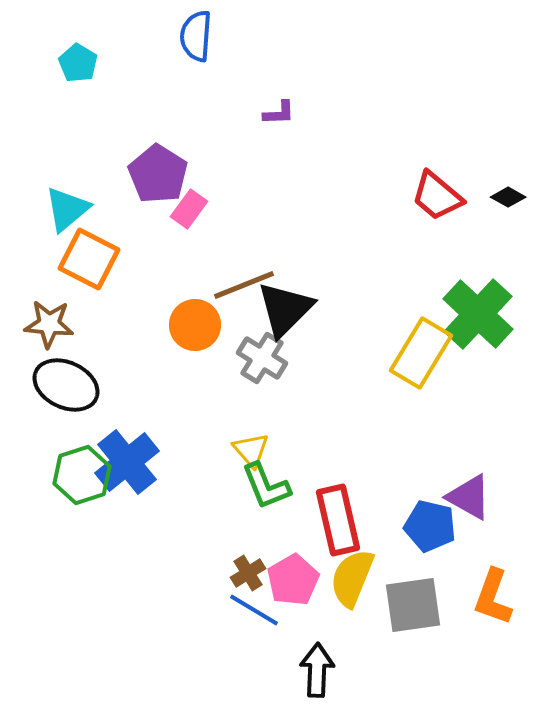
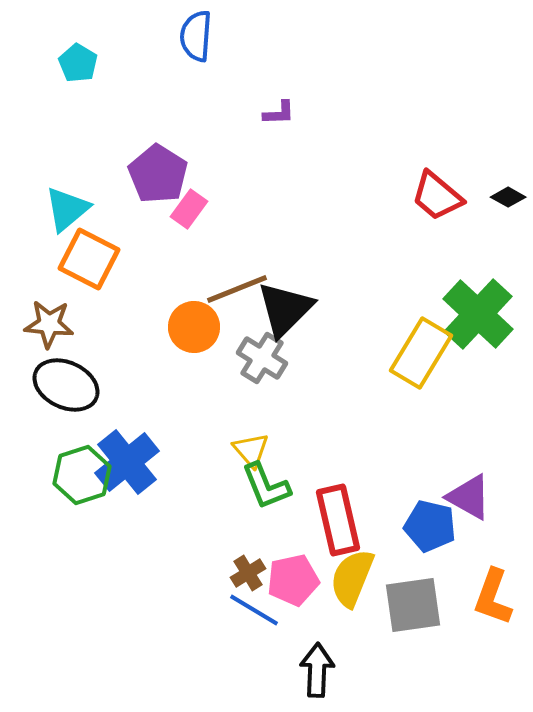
brown line: moved 7 px left, 4 px down
orange circle: moved 1 px left, 2 px down
pink pentagon: rotated 18 degrees clockwise
